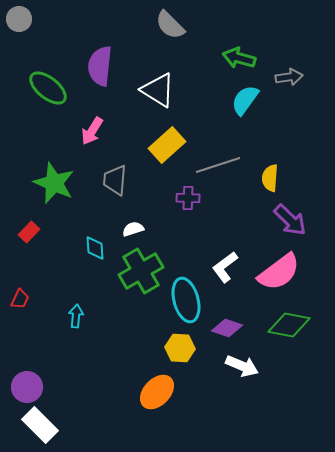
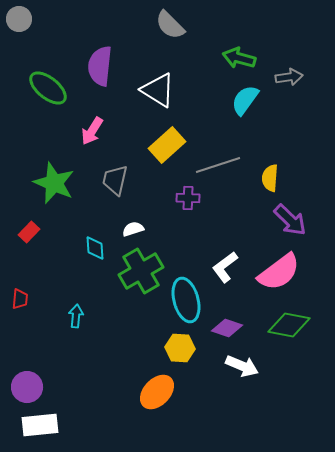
gray trapezoid: rotated 8 degrees clockwise
red trapezoid: rotated 20 degrees counterclockwise
white rectangle: rotated 51 degrees counterclockwise
